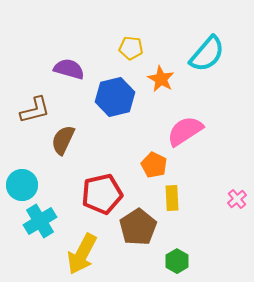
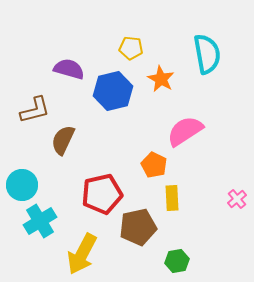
cyan semicircle: rotated 51 degrees counterclockwise
blue hexagon: moved 2 px left, 6 px up
brown pentagon: rotated 21 degrees clockwise
green hexagon: rotated 20 degrees clockwise
